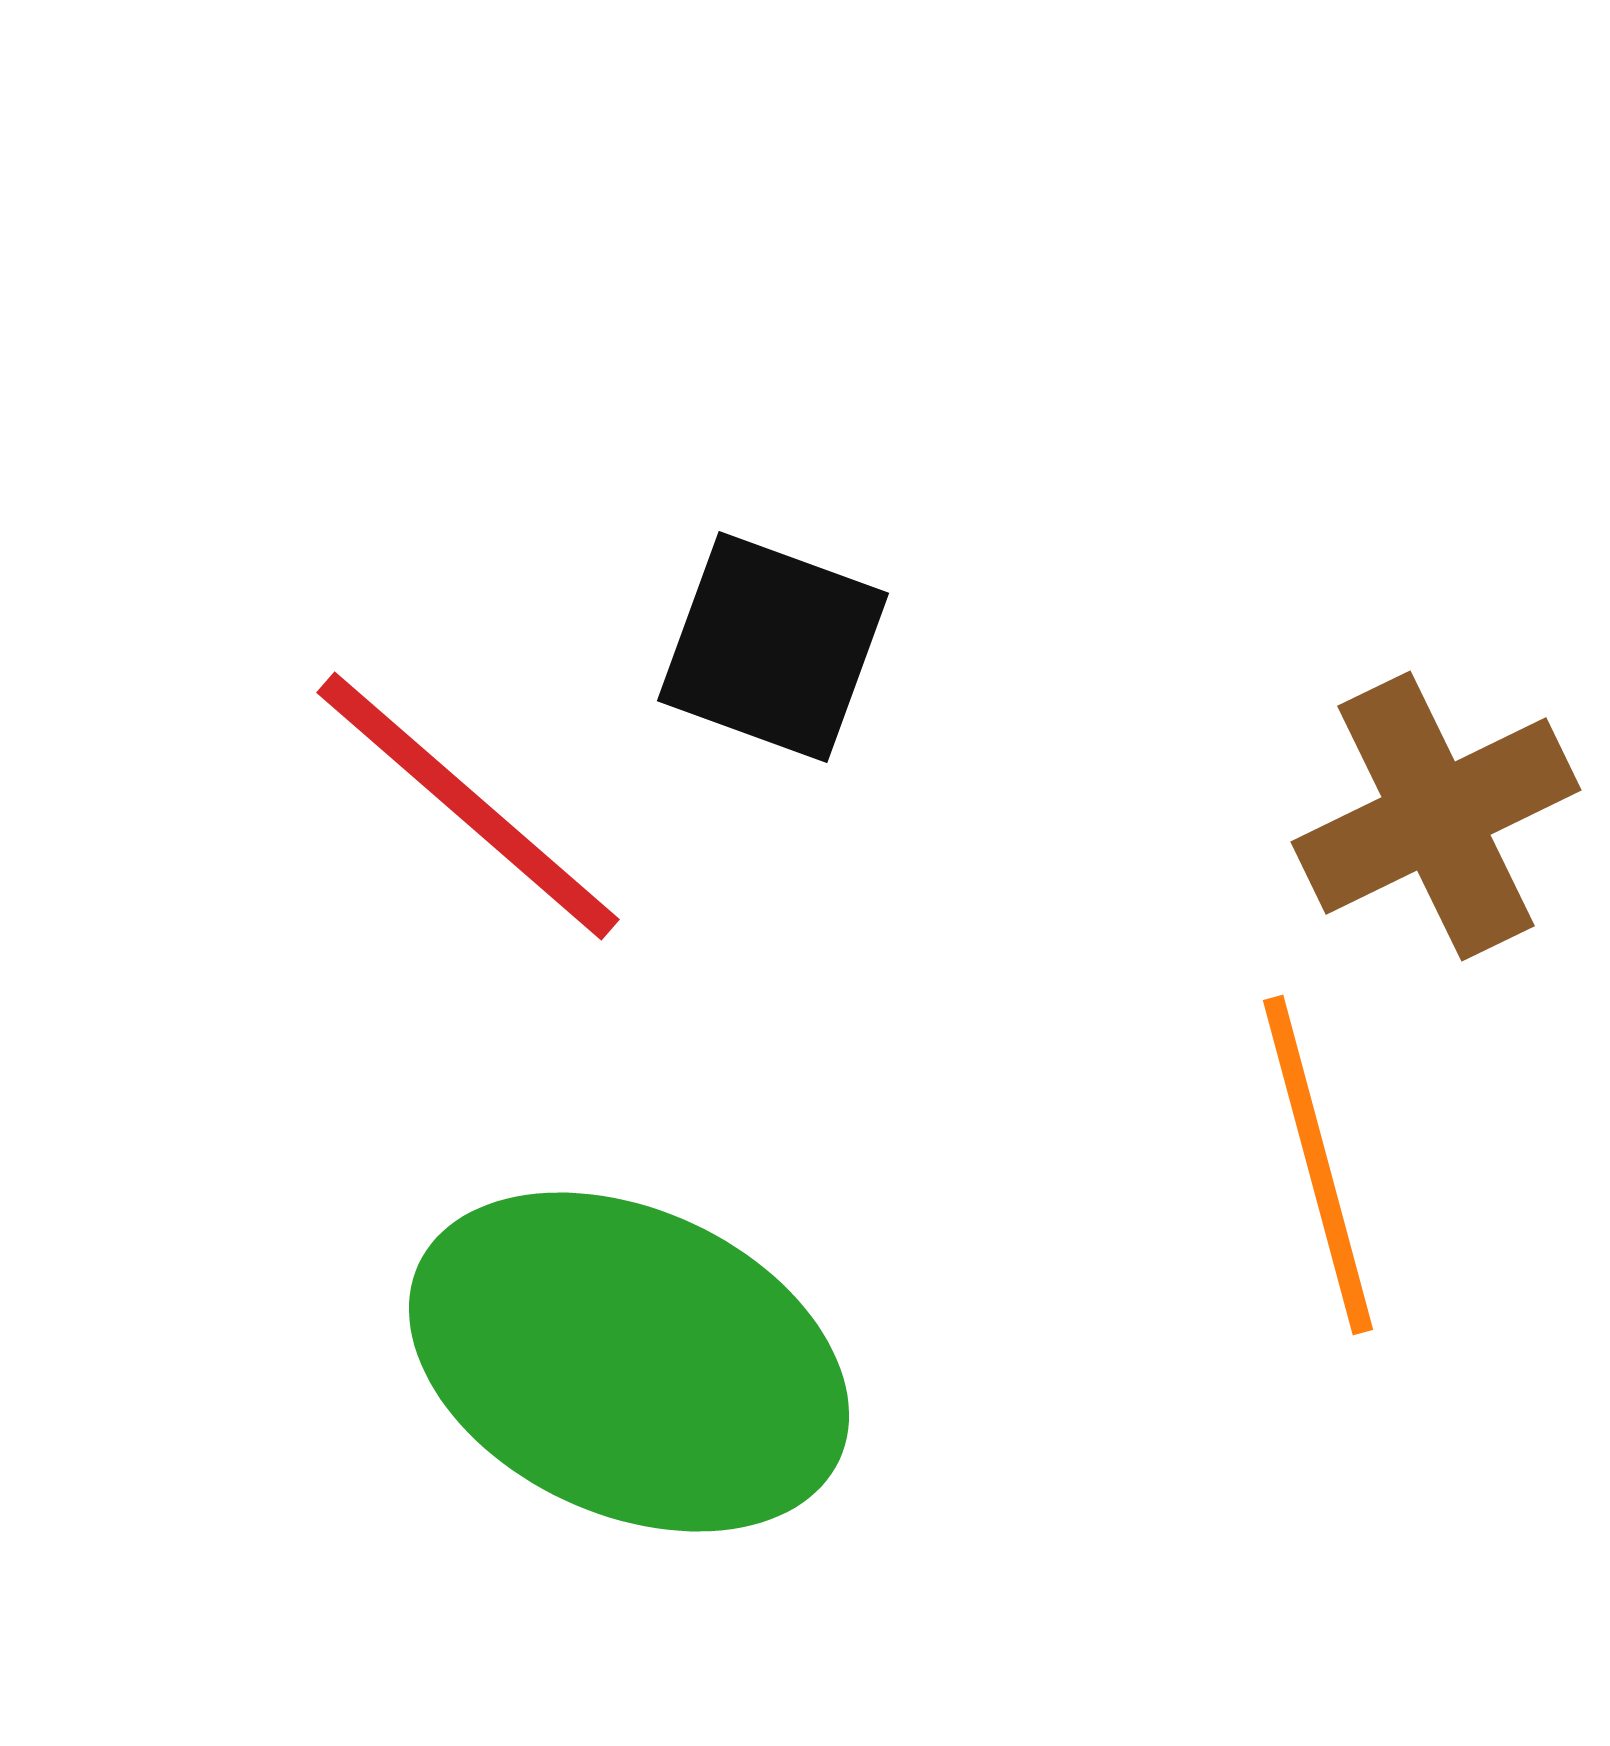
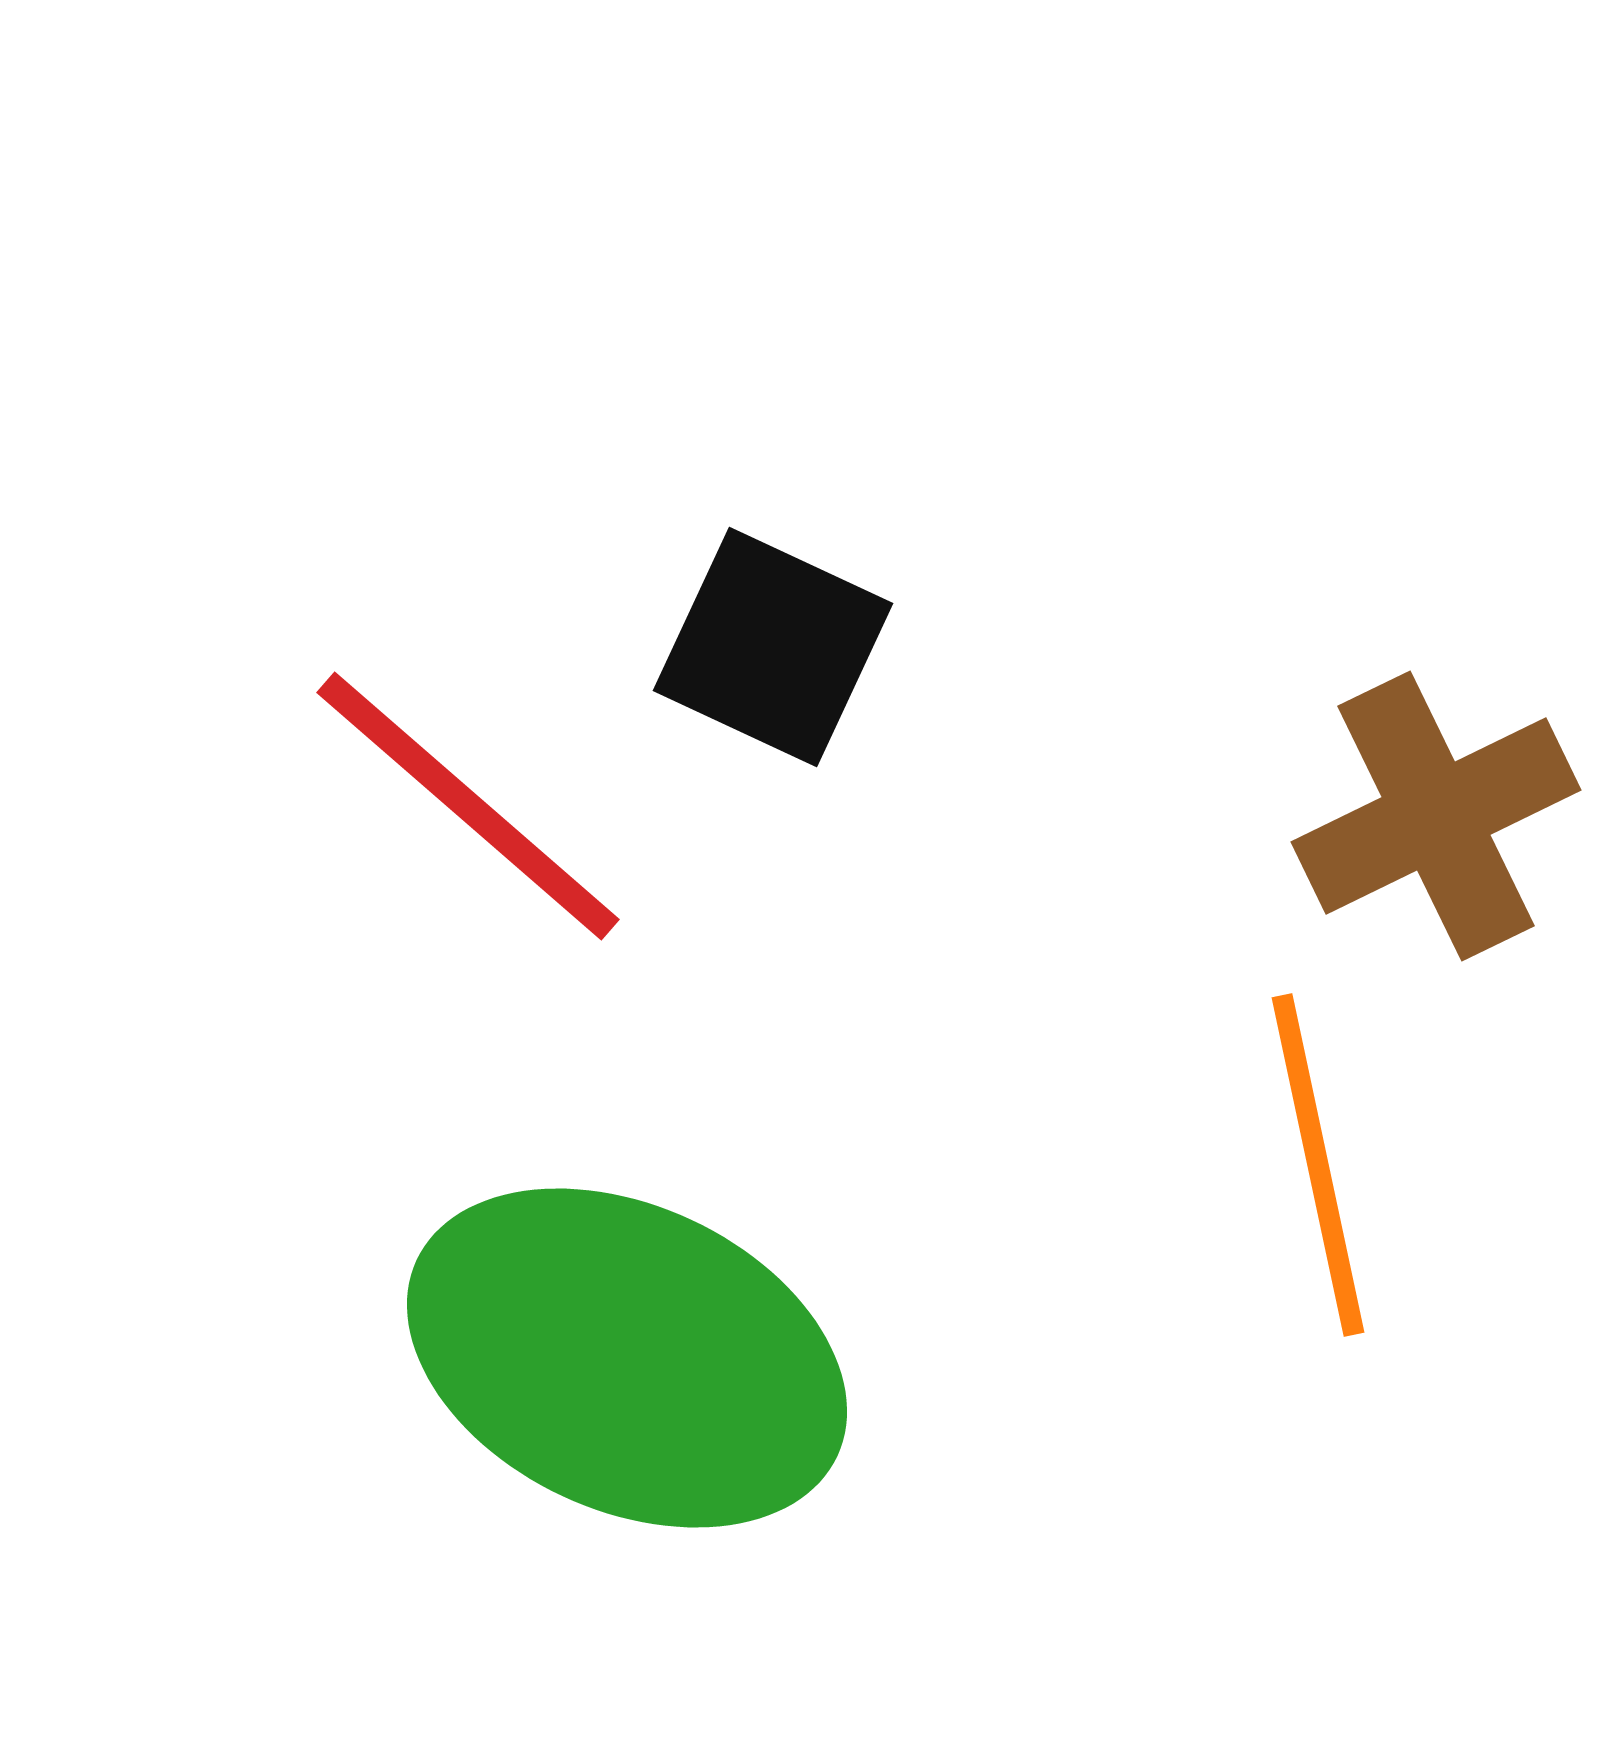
black square: rotated 5 degrees clockwise
orange line: rotated 3 degrees clockwise
green ellipse: moved 2 px left, 4 px up
